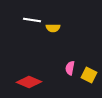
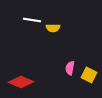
red diamond: moved 8 px left
